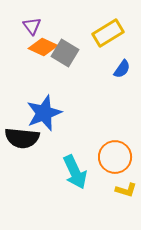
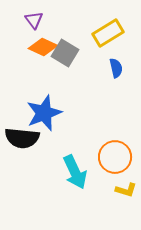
purple triangle: moved 2 px right, 6 px up
blue semicircle: moved 6 px left, 1 px up; rotated 48 degrees counterclockwise
